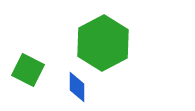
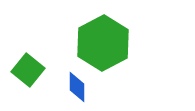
green square: rotated 12 degrees clockwise
